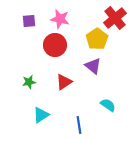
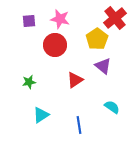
purple triangle: moved 10 px right
red triangle: moved 11 px right, 2 px up
cyan semicircle: moved 4 px right, 2 px down
